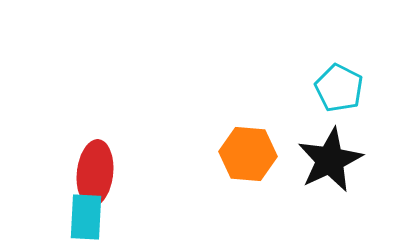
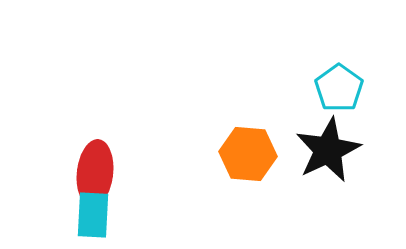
cyan pentagon: rotated 9 degrees clockwise
black star: moved 2 px left, 10 px up
cyan rectangle: moved 7 px right, 2 px up
